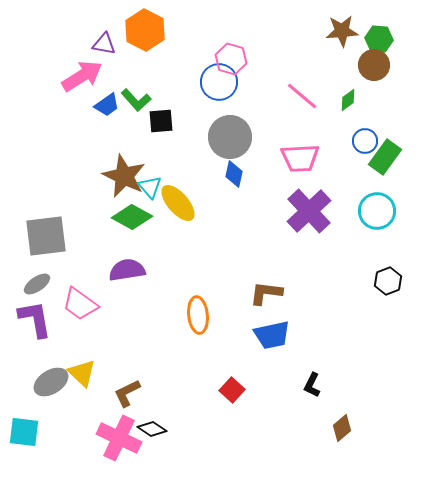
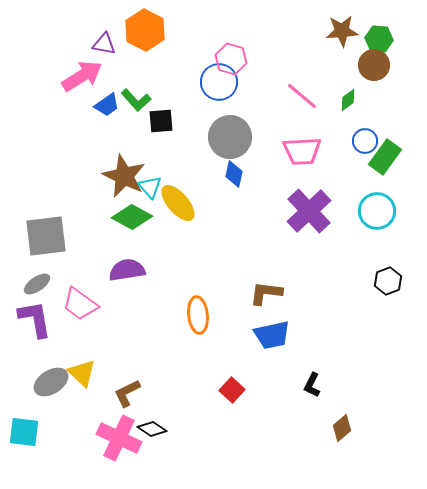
pink trapezoid at (300, 158): moved 2 px right, 7 px up
